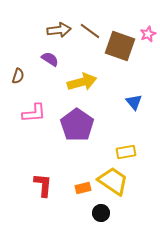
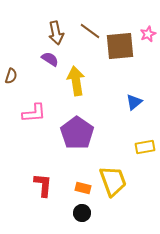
brown arrow: moved 3 px left, 3 px down; rotated 85 degrees clockwise
brown square: rotated 24 degrees counterclockwise
brown semicircle: moved 7 px left
yellow arrow: moved 6 px left, 1 px up; rotated 84 degrees counterclockwise
blue triangle: rotated 30 degrees clockwise
purple pentagon: moved 8 px down
yellow rectangle: moved 19 px right, 5 px up
yellow trapezoid: rotated 36 degrees clockwise
orange rectangle: rotated 28 degrees clockwise
black circle: moved 19 px left
